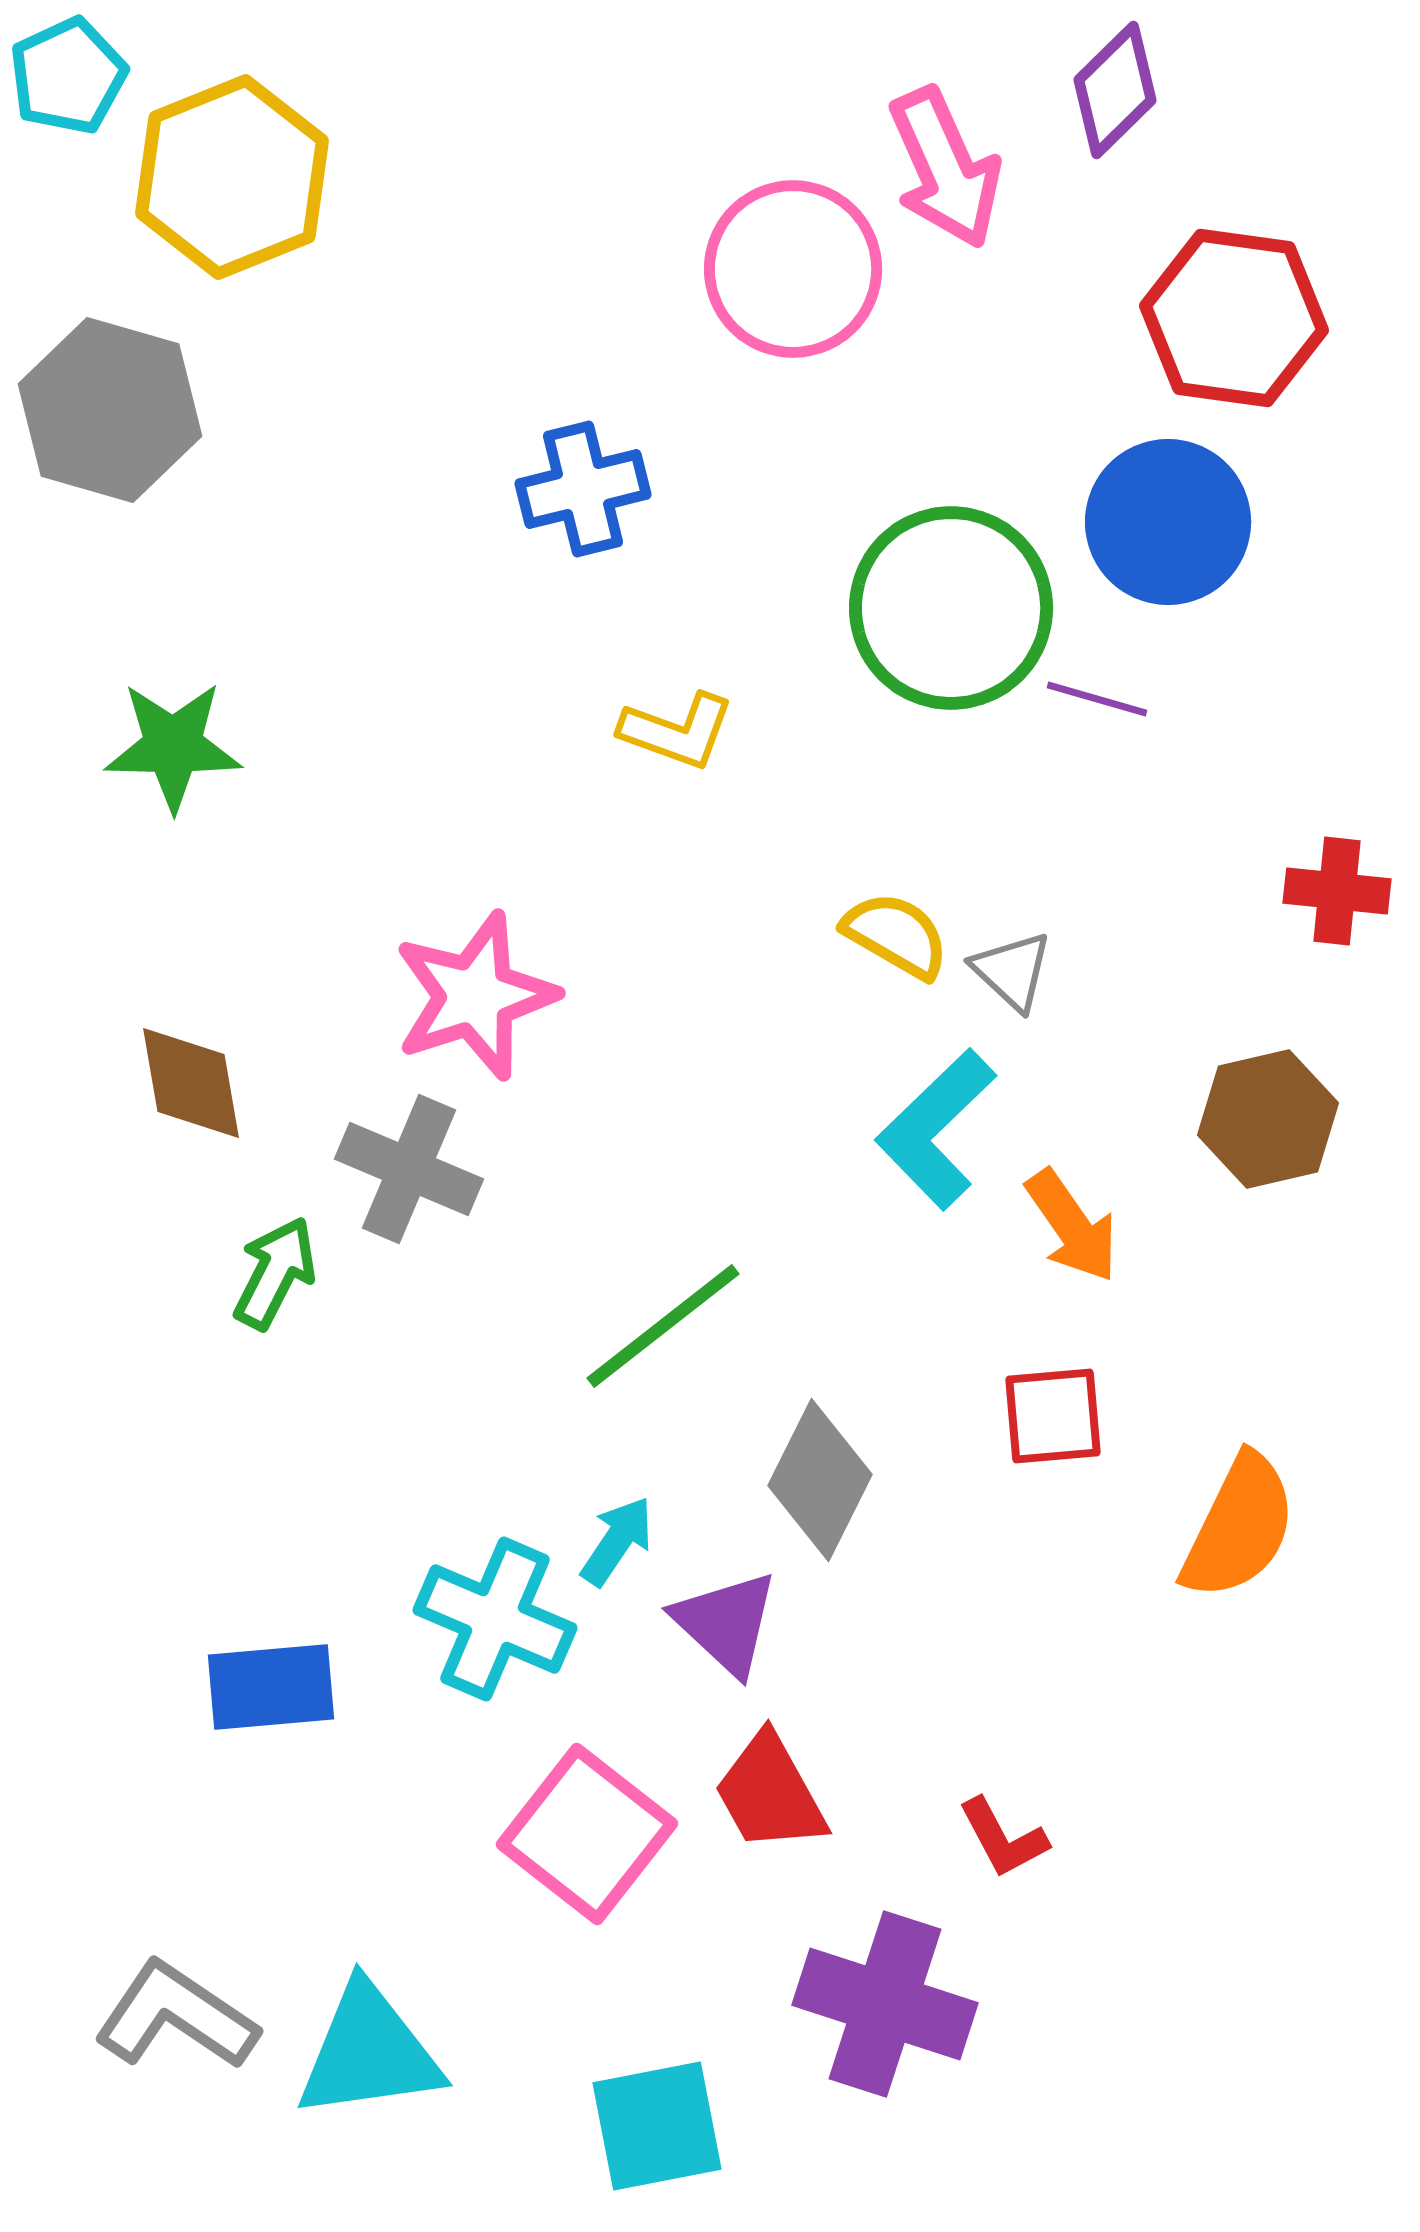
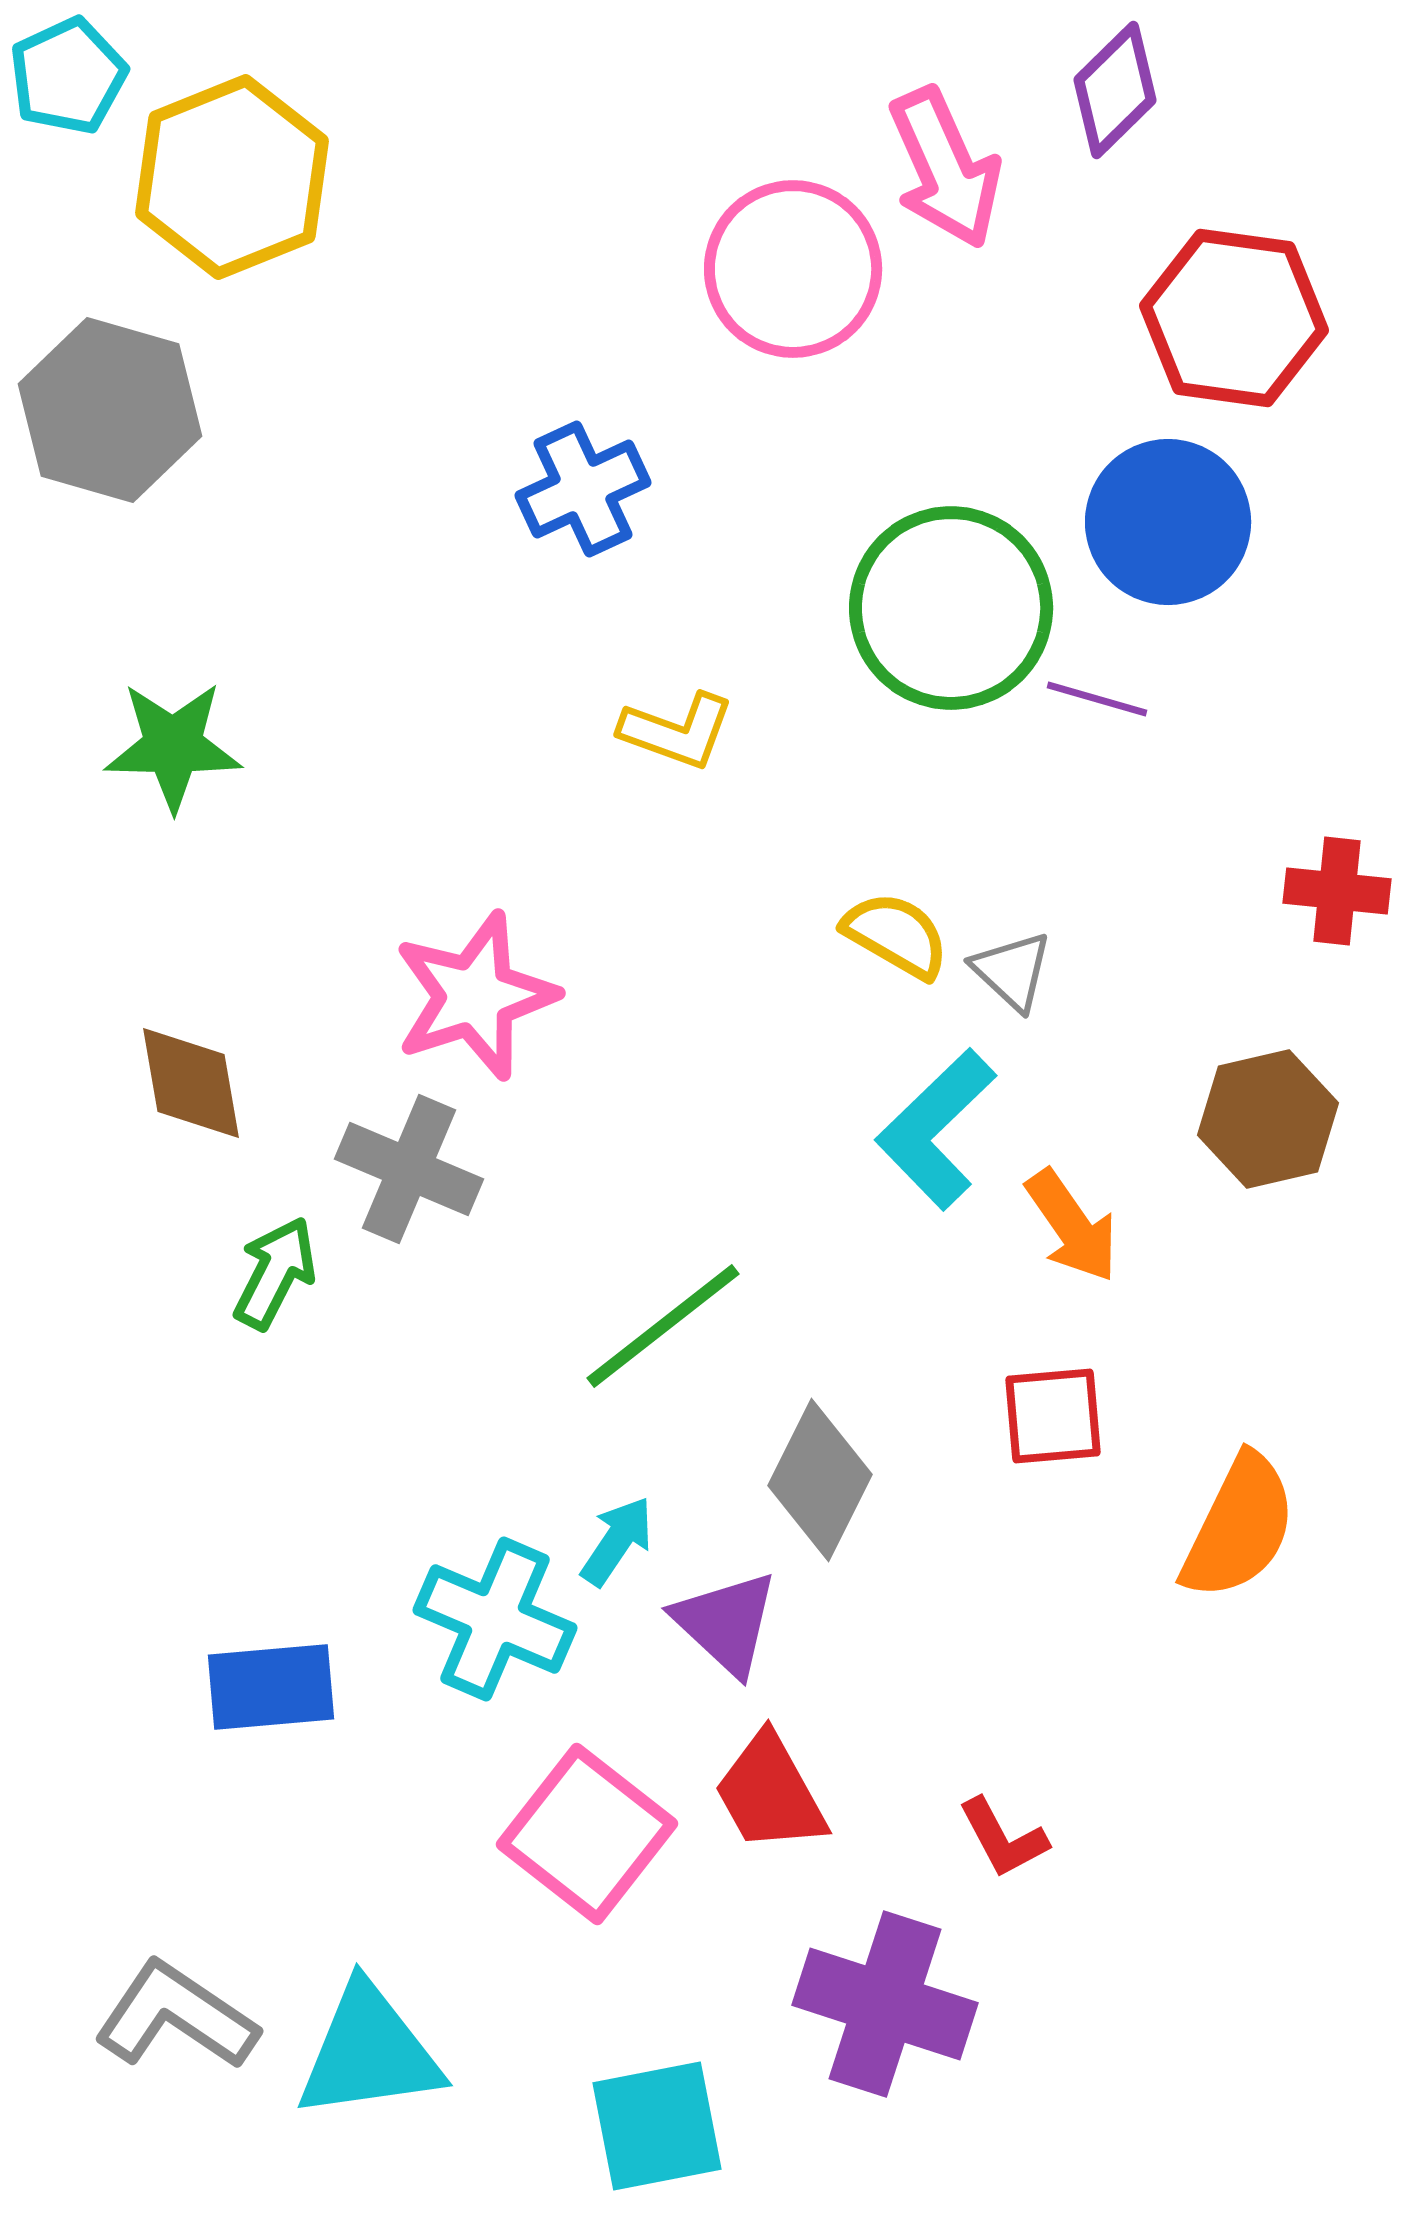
blue cross: rotated 11 degrees counterclockwise
